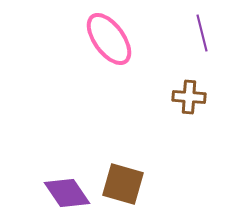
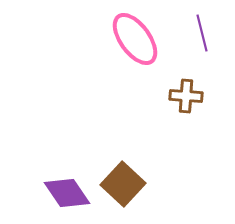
pink ellipse: moved 26 px right
brown cross: moved 3 px left, 1 px up
brown square: rotated 27 degrees clockwise
